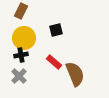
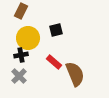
yellow circle: moved 4 px right
